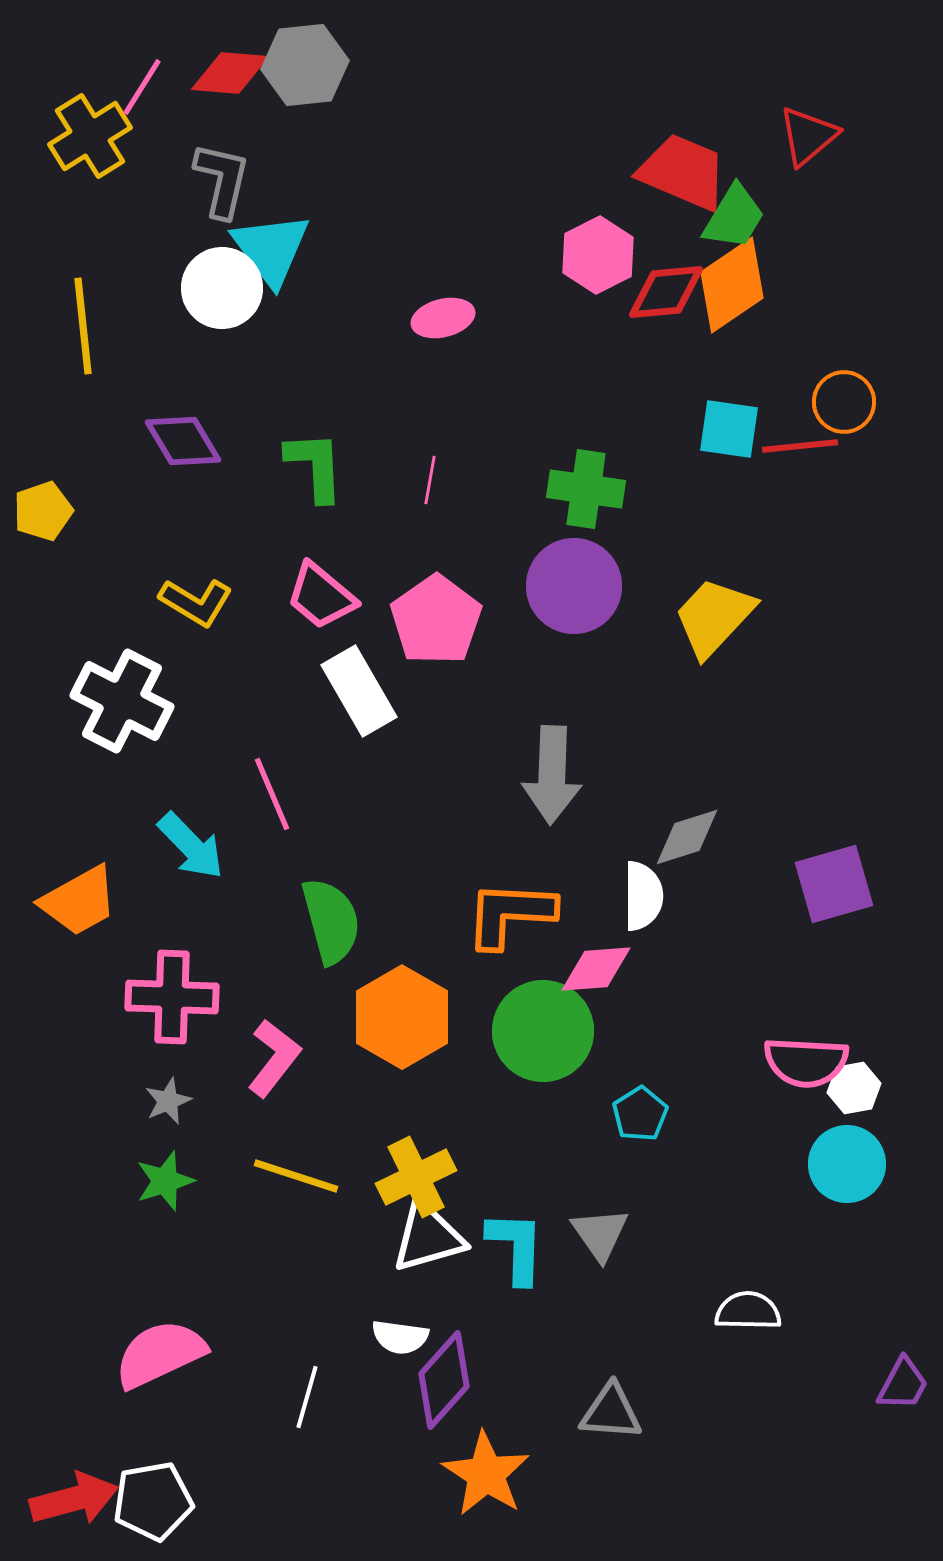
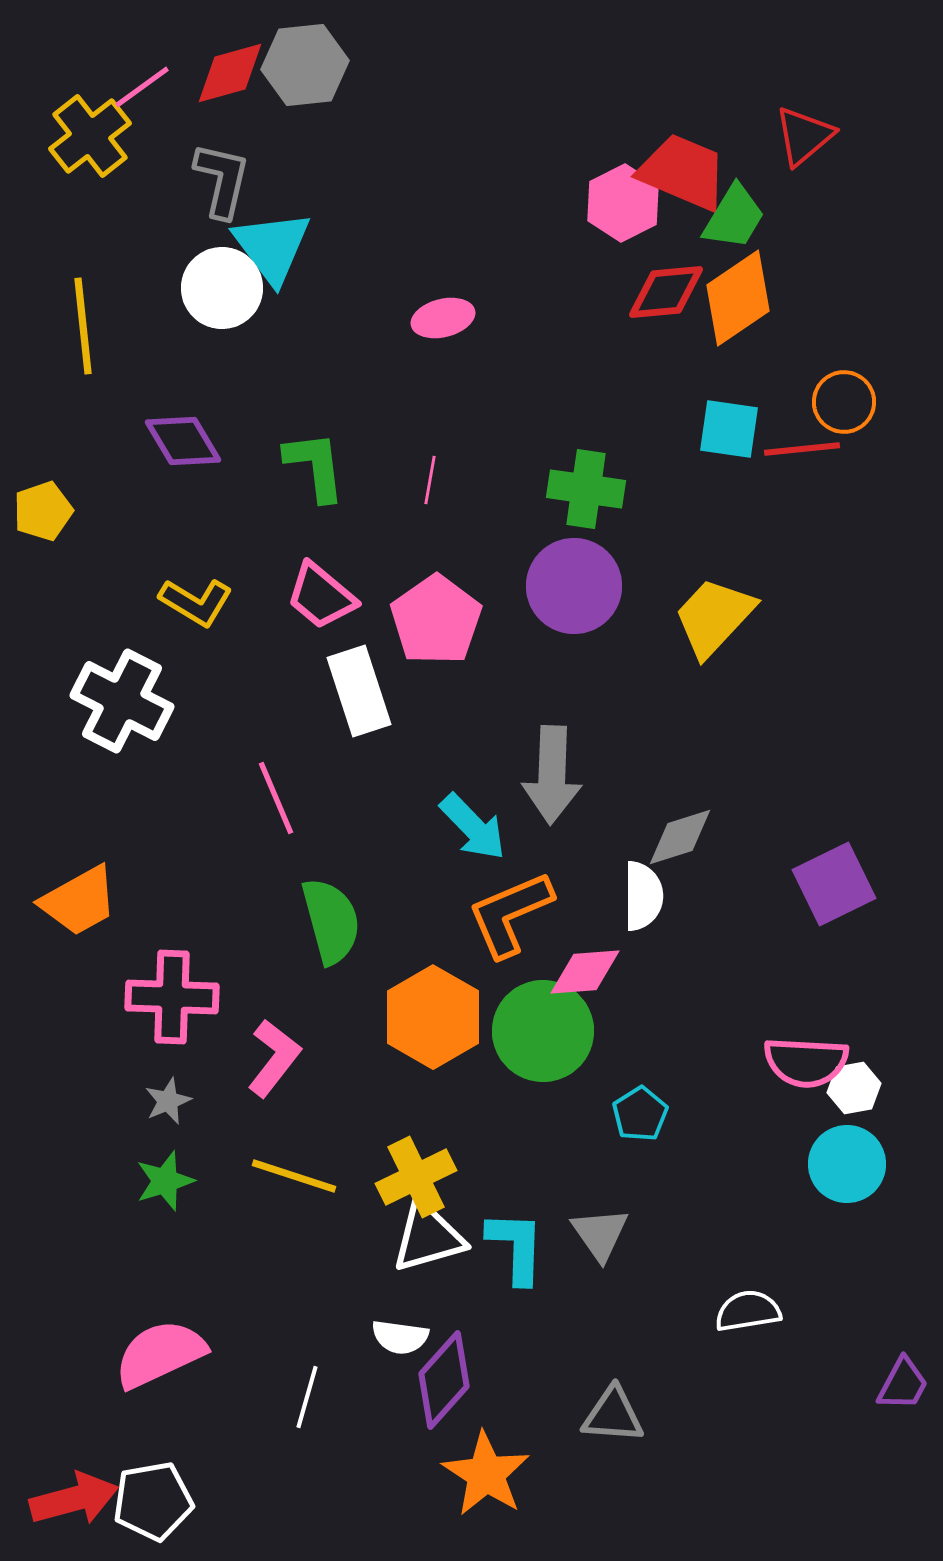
red diamond at (230, 73): rotated 20 degrees counterclockwise
pink line at (142, 87): rotated 22 degrees clockwise
yellow cross at (90, 136): rotated 6 degrees counterclockwise
red triangle at (808, 136): moved 4 px left
cyan triangle at (271, 249): moved 1 px right, 2 px up
pink hexagon at (598, 255): moved 25 px right, 52 px up
orange diamond at (732, 285): moved 6 px right, 13 px down
red line at (800, 446): moved 2 px right, 3 px down
green L-shape at (315, 466): rotated 4 degrees counterclockwise
white rectangle at (359, 691): rotated 12 degrees clockwise
pink line at (272, 794): moved 4 px right, 4 px down
gray diamond at (687, 837): moved 7 px left
cyan arrow at (191, 846): moved 282 px right, 19 px up
purple square at (834, 884): rotated 10 degrees counterclockwise
orange L-shape at (510, 914): rotated 26 degrees counterclockwise
pink diamond at (596, 969): moved 11 px left, 3 px down
orange hexagon at (402, 1017): moved 31 px right
yellow line at (296, 1176): moved 2 px left
white semicircle at (748, 1311): rotated 10 degrees counterclockwise
gray triangle at (611, 1412): moved 2 px right, 3 px down
